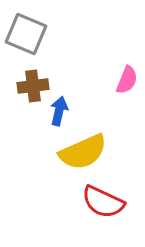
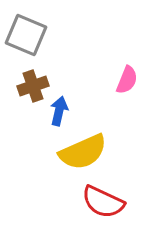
gray square: moved 1 px down
brown cross: rotated 12 degrees counterclockwise
